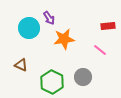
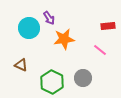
gray circle: moved 1 px down
